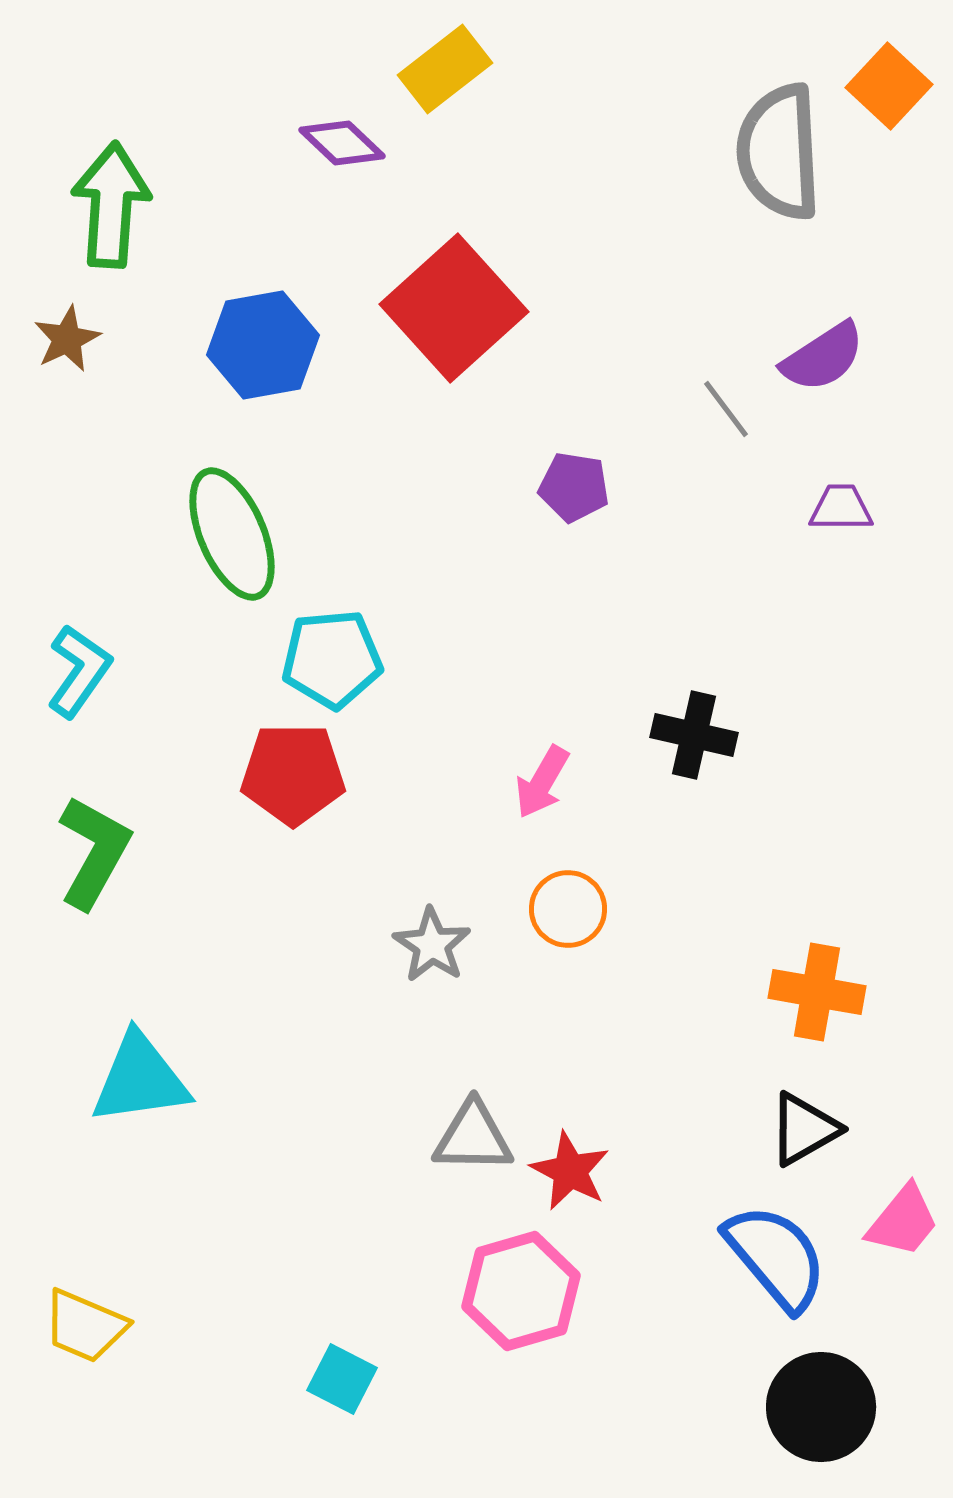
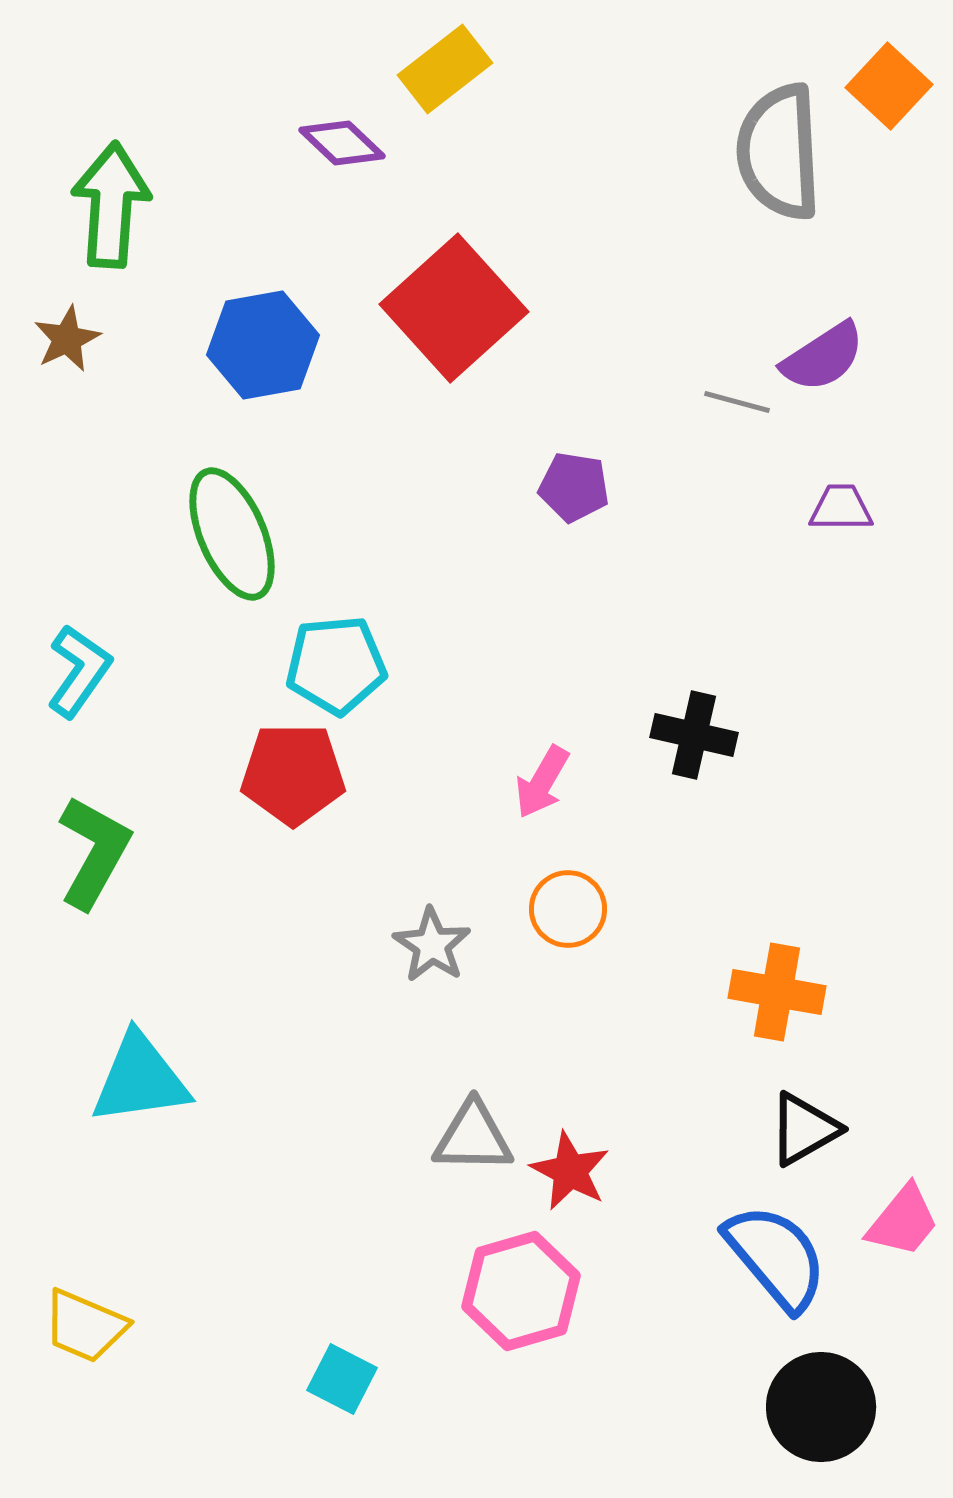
gray line: moved 11 px right, 7 px up; rotated 38 degrees counterclockwise
cyan pentagon: moved 4 px right, 6 px down
orange cross: moved 40 px left
